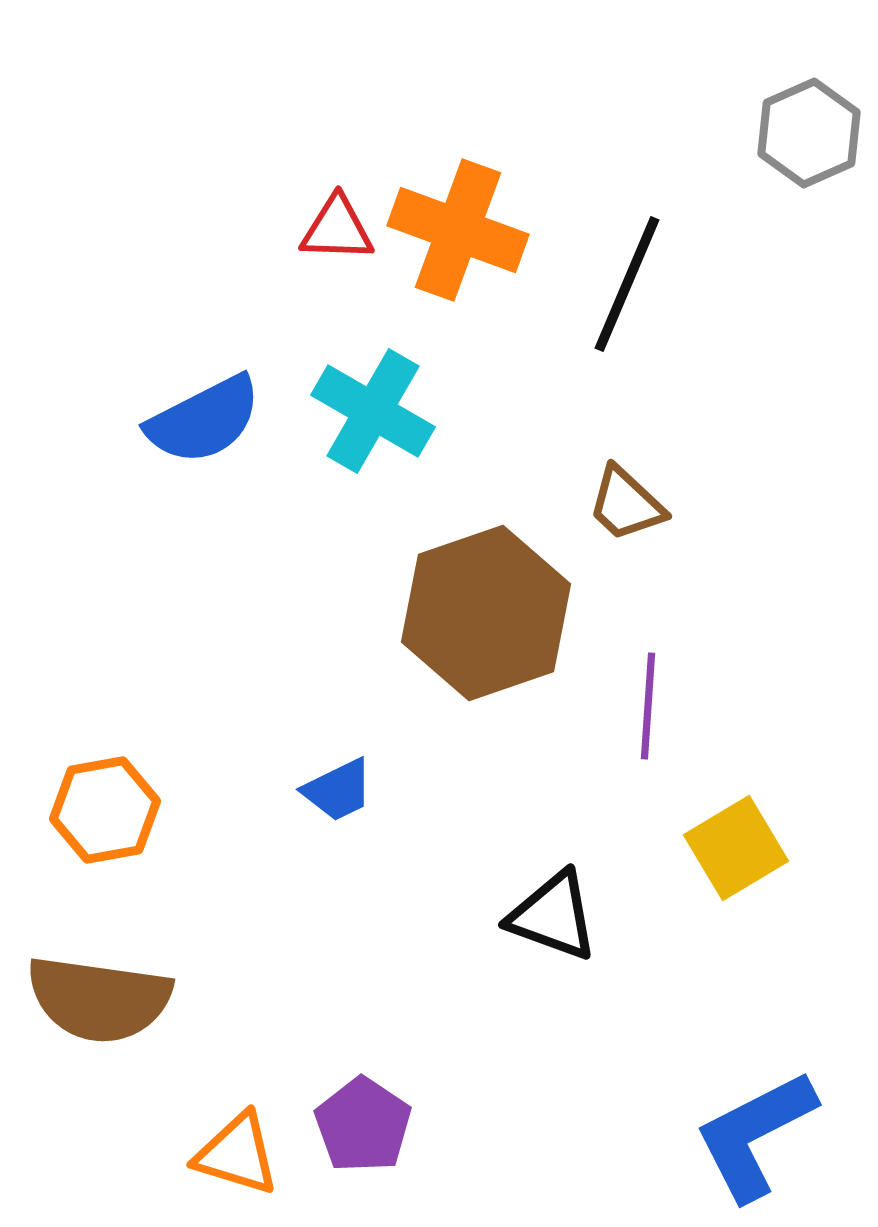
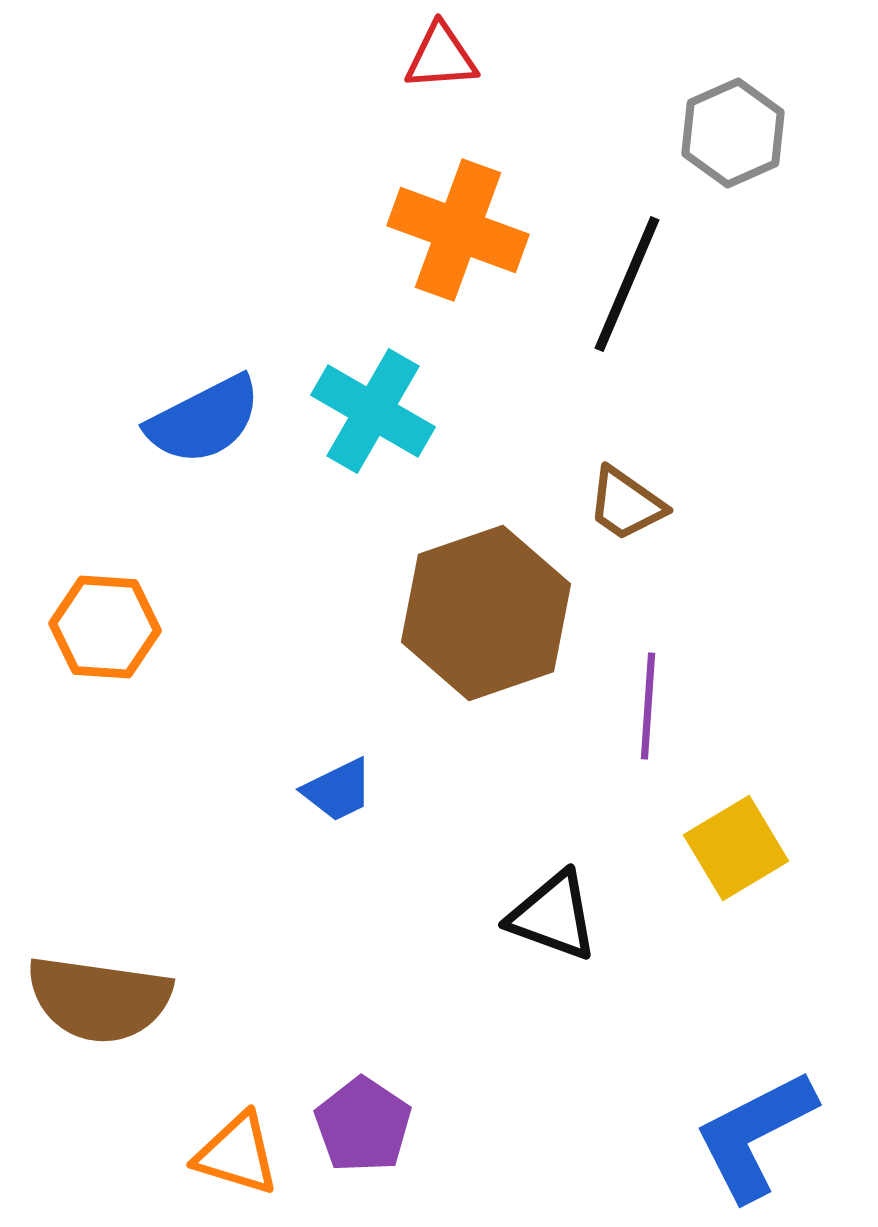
gray hexagon: moved 76 px left
red triangle: moved 104 px right, 172 px up; rotated 6 degrees counterclockwise
brown trapezoid: rotated 8 degrees counterclockwise
orange hexagon: moved 183 px up; rotated 14 degrees clockwise
